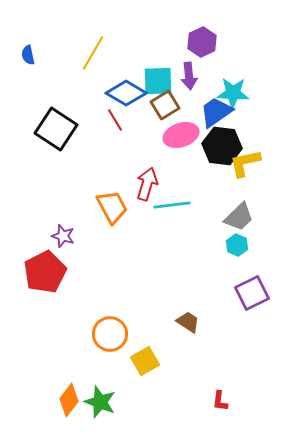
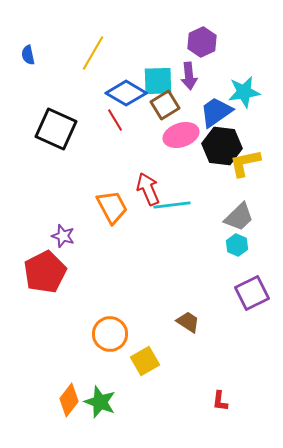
cyan star: moved 11 px right, 1 px up; rotated 12 degrees counterclockwise
black square: rotated 9 degrees counterclockwise
red arrow: moved 1 px right, 5 px down; rotated 40 degrees counterclockwise
